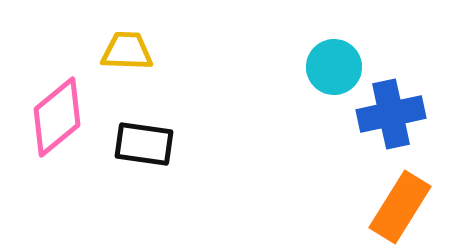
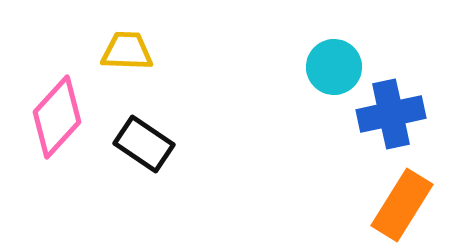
pink diamond: rotated 8 degrees counterclockwise
black rectangle: rotated 26 degrees clockwise
orange rectangle: moved 2 px right, 2 px up
